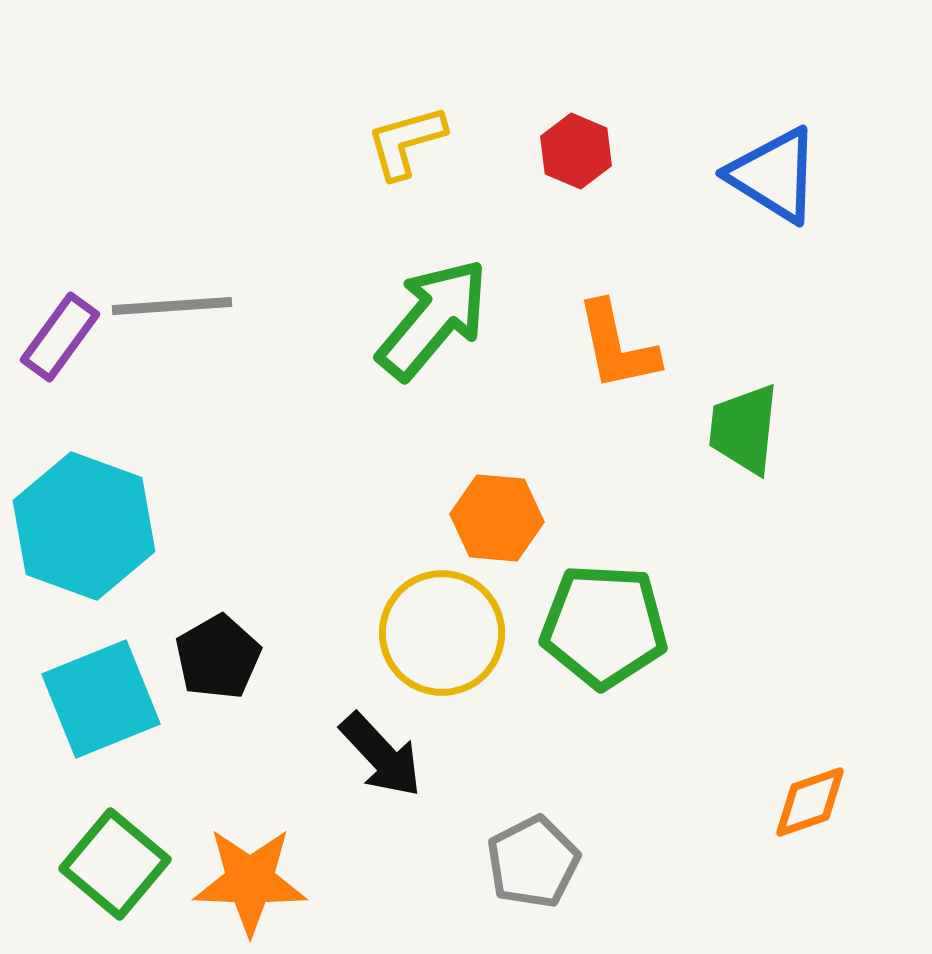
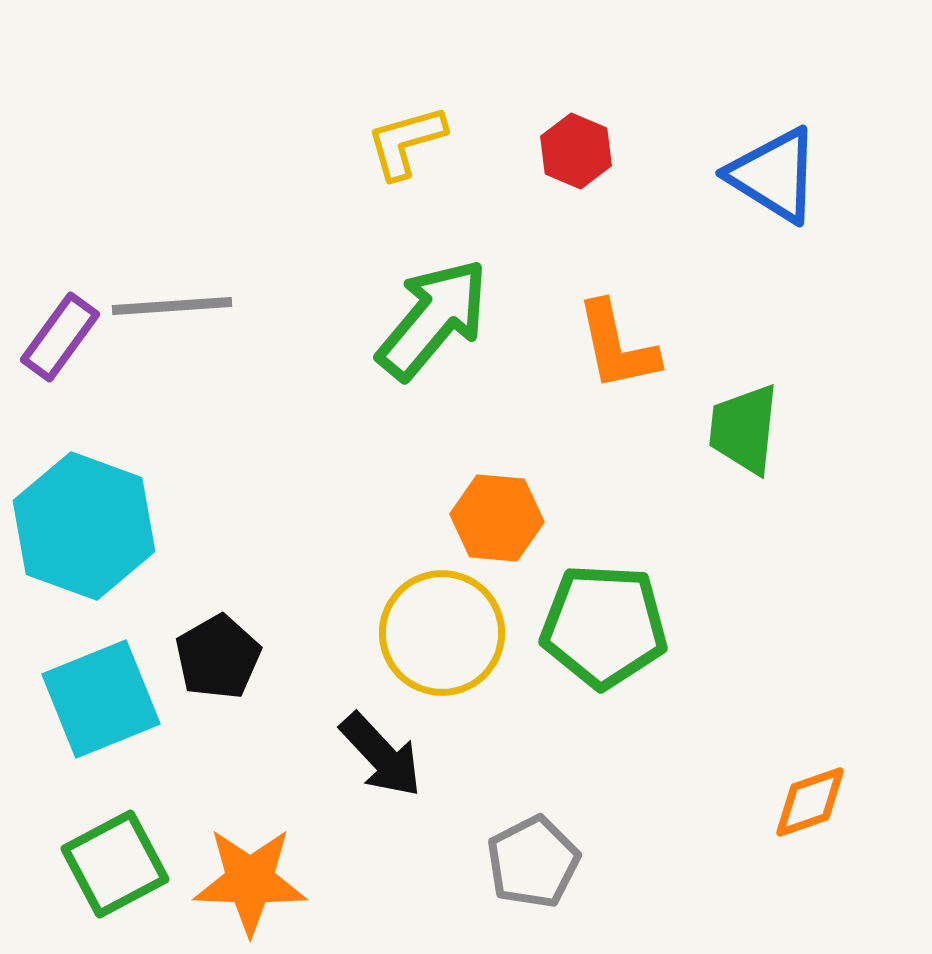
green square: rotated 22 degrees clockwise
